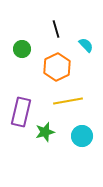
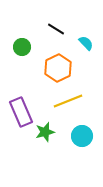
black line: rotated 42 degrees counterclockwise
cyan semicircle: moved 2 px up
green circle: moved 2 px up
orange hexagon: moved 1 px right, 1 px down
yellow line: rotated 12 degrees counterclockwise
purple rectangle: rotated 36 degrees counterclockwise
